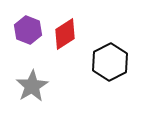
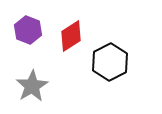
red diamond: moved 6 px right, 2 px down
